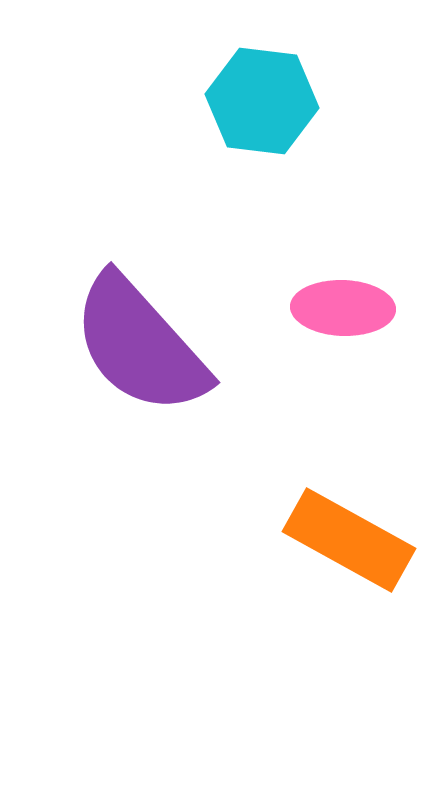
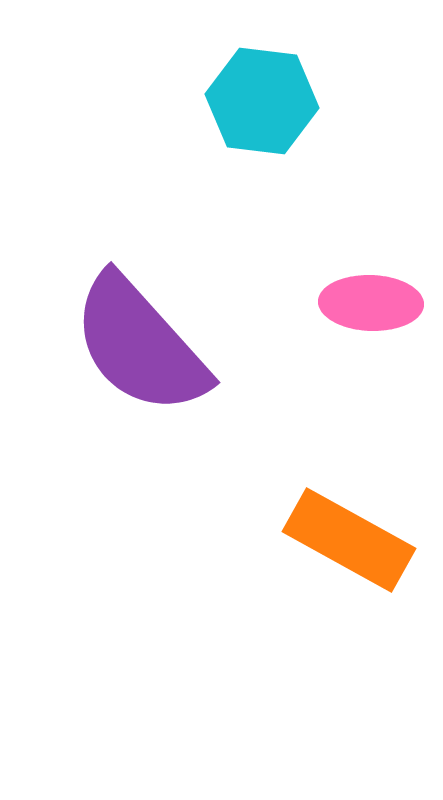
pink ellipse: moved 28 px right, 5 px up
